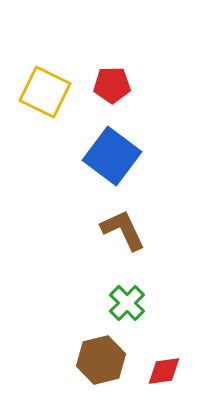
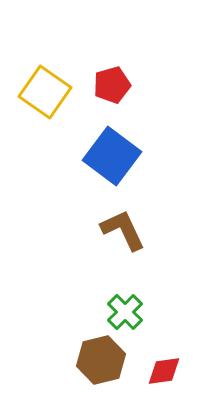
red pentagon: rotated 15 degrees counterclockwise
yellow square: rotated 9 degrees clockwise
green cross: moved 2 px left, 9 px down
